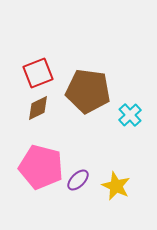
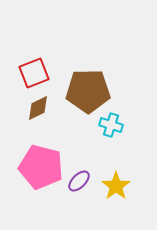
red square: moved 4 px left
brown pentagon: rotated 9 degrees counterclockwise
cyan cross: moved 19 px left, 10 px down; rotated 30 degrees counterclockwise
purple ellipse: moved 1 px right, 1 px down
yellow star: rotated 12 degrees clockwise
